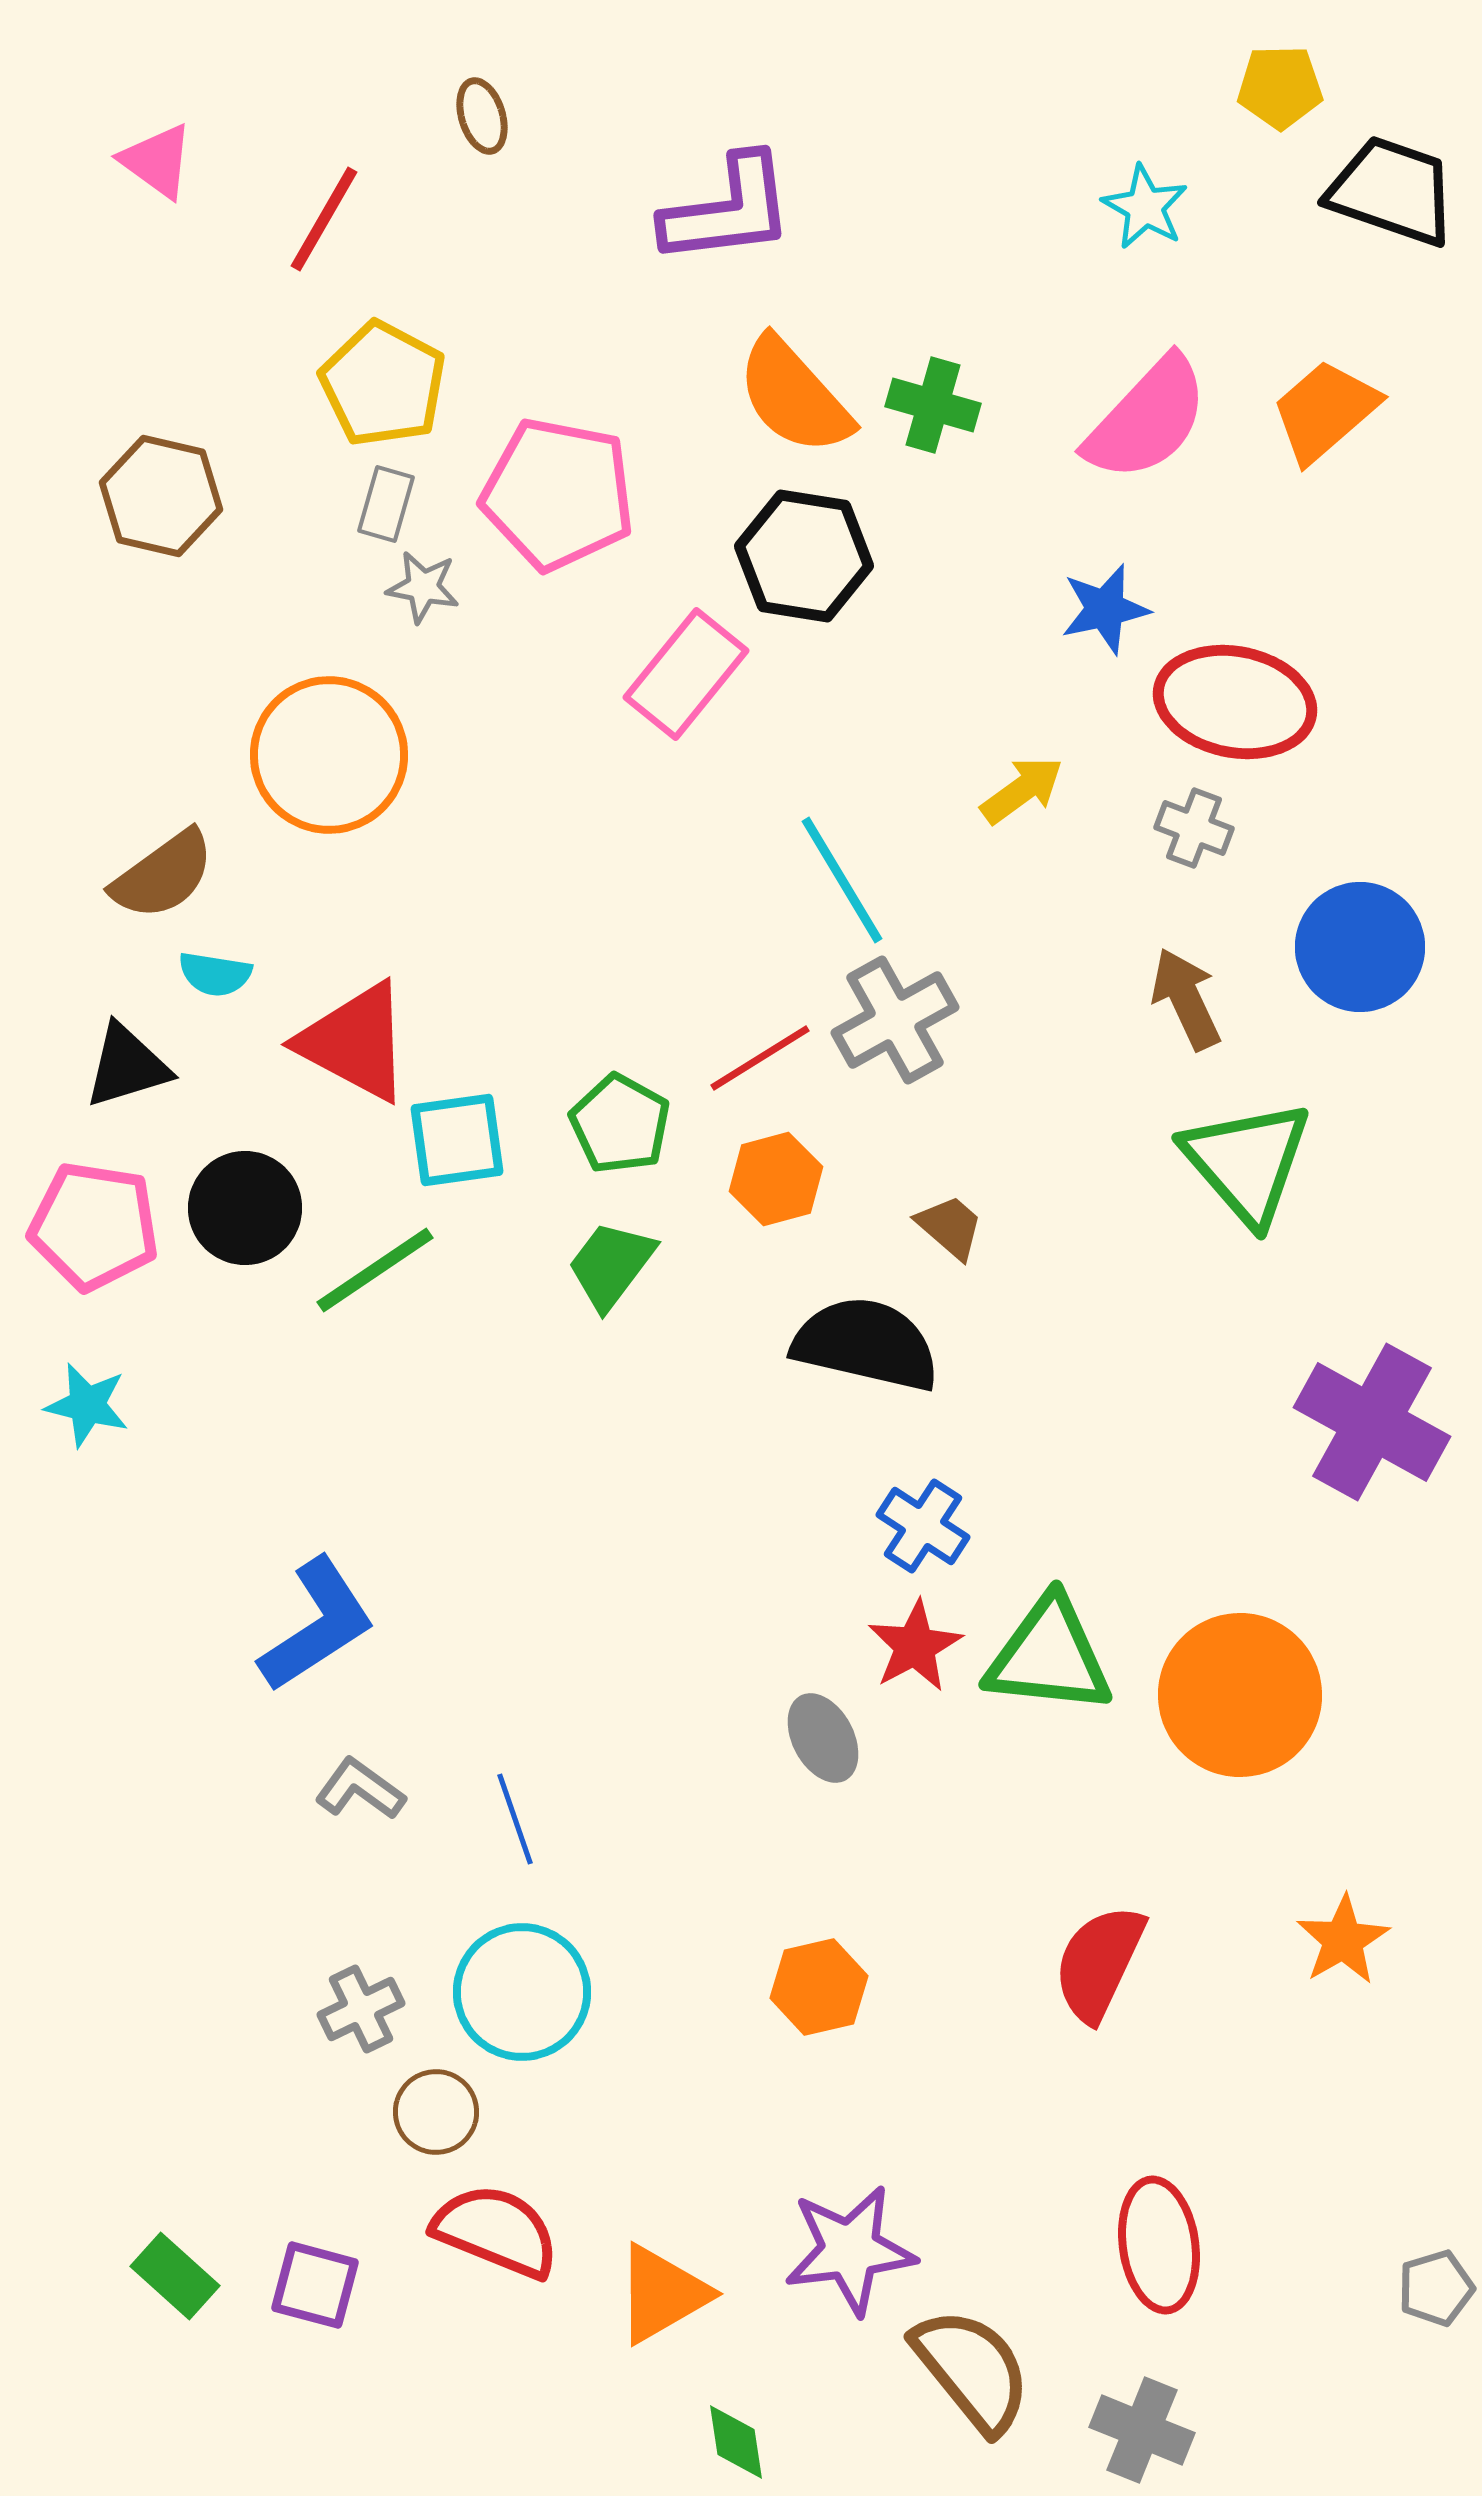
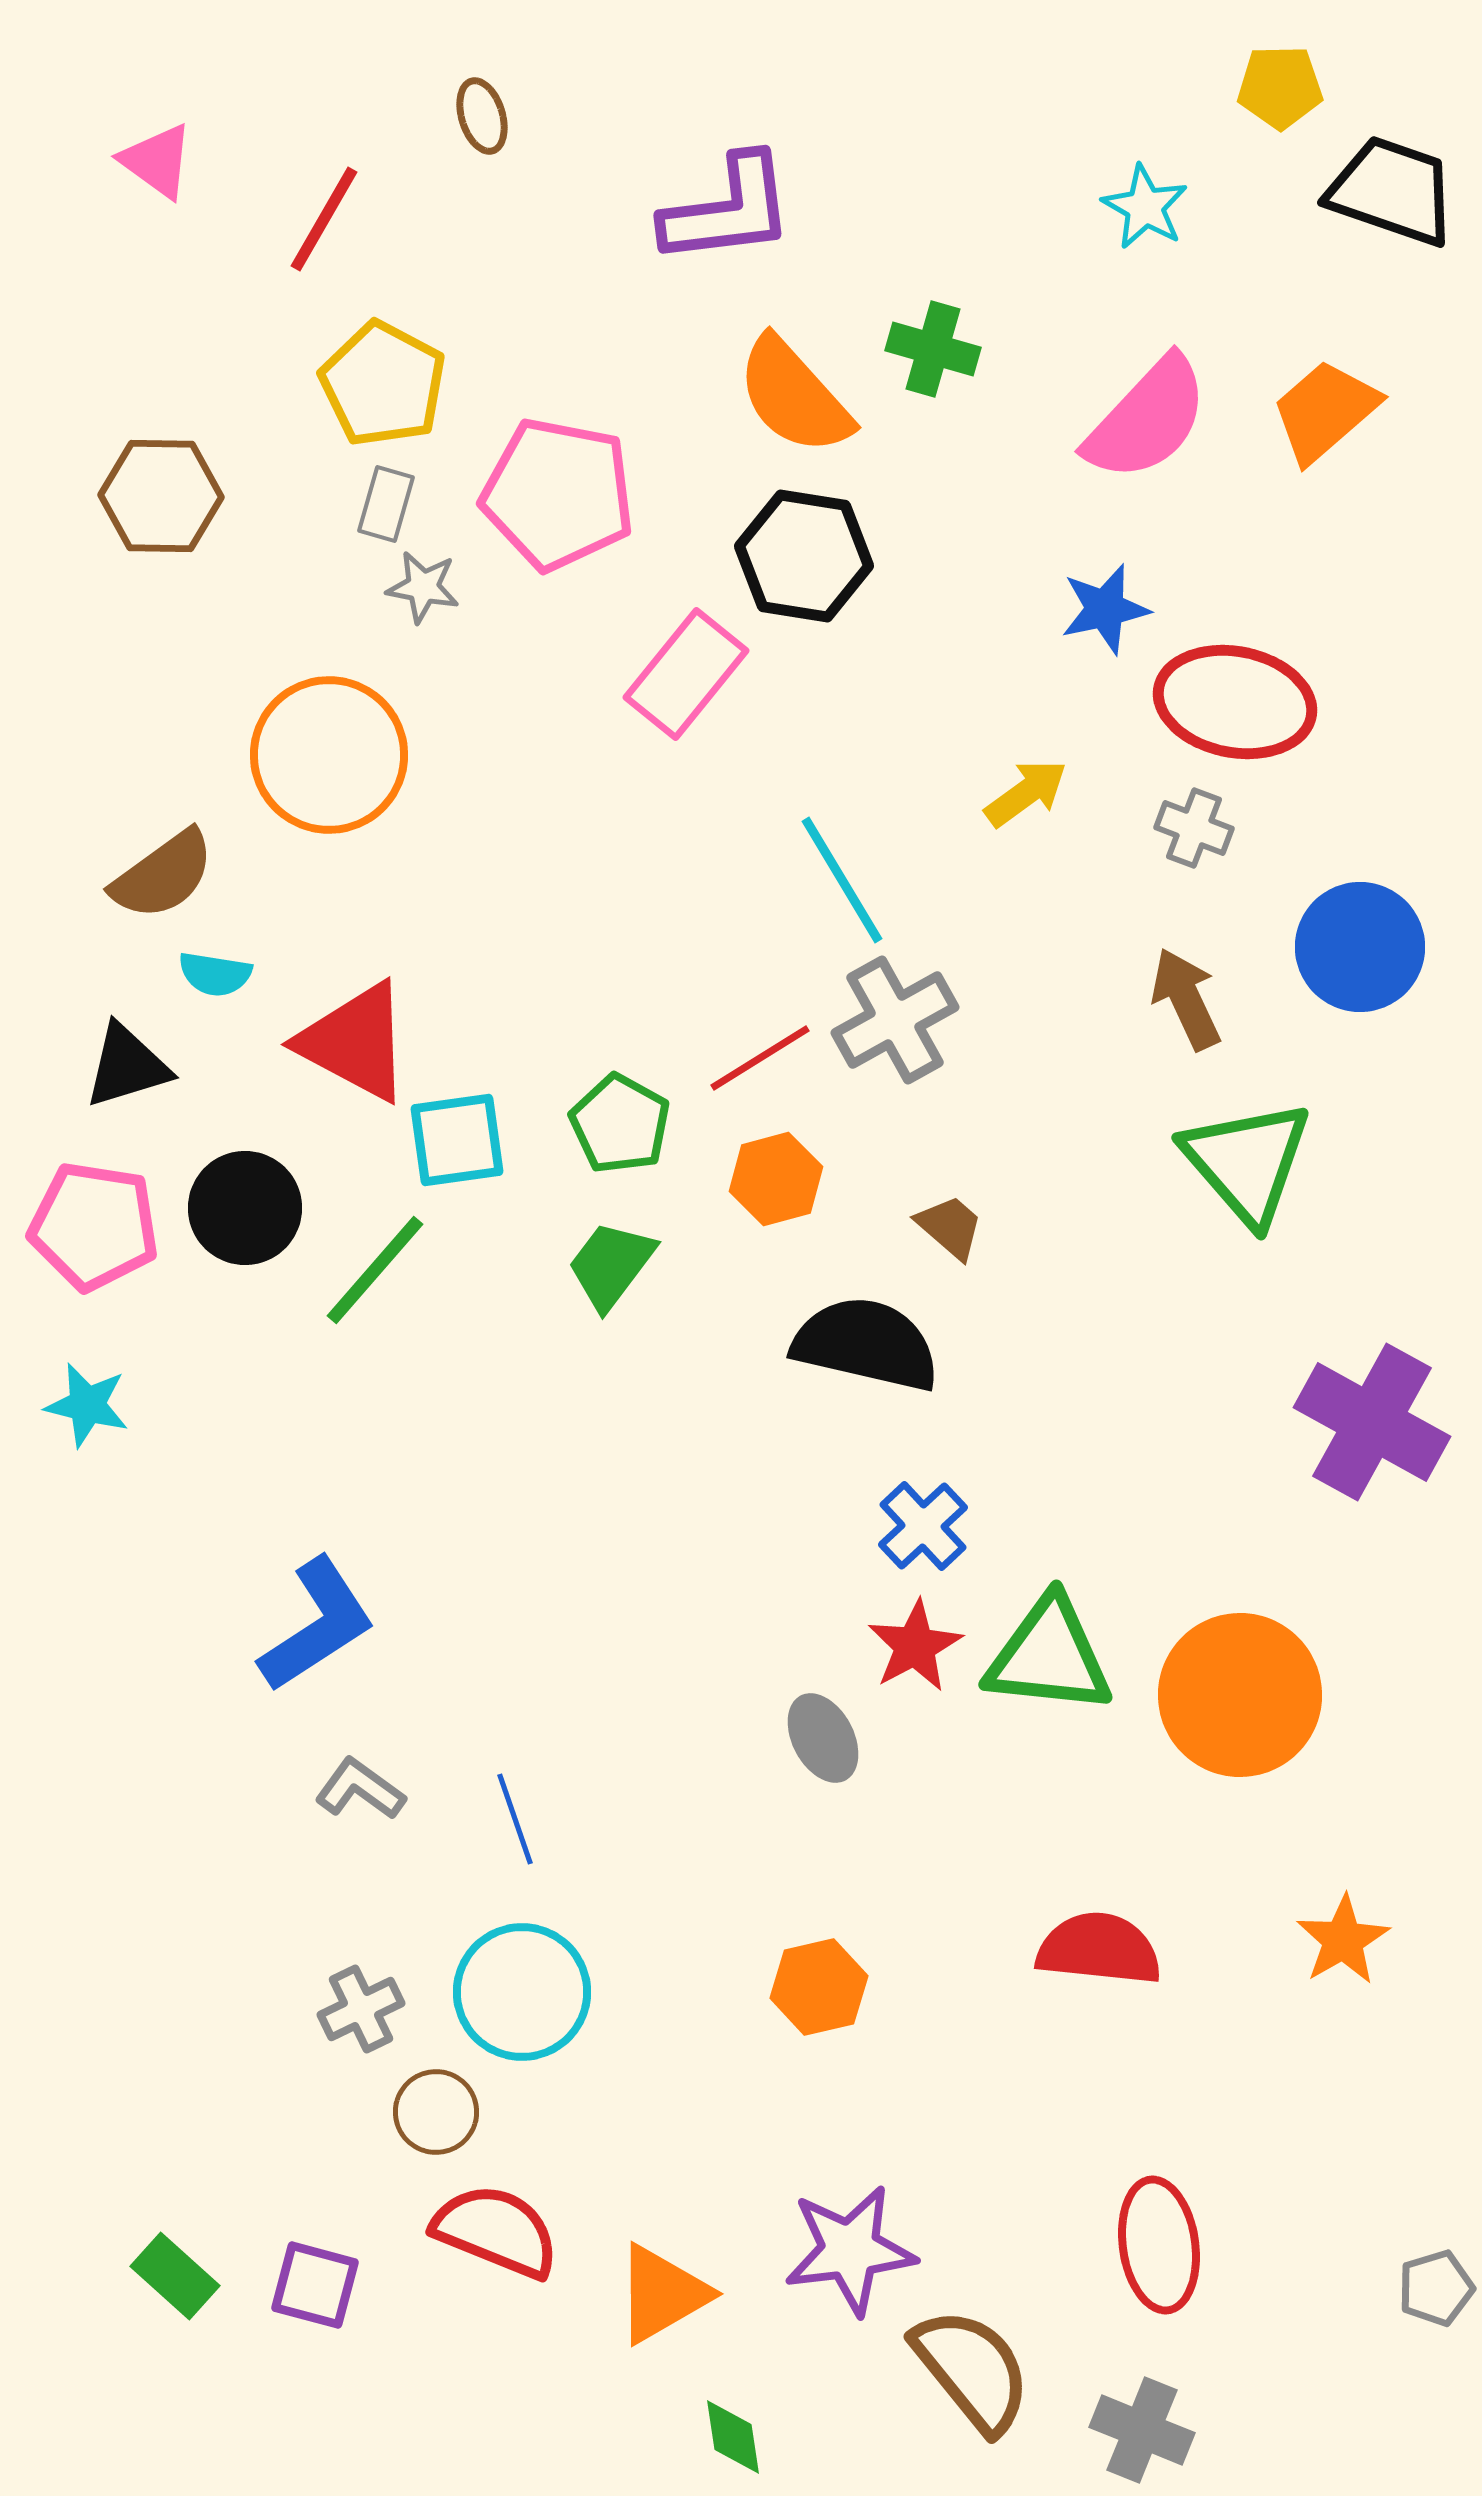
green cross at (933, 405): moved 56 px up
brown hexagon at (161, 496): rotated 12 degrees counterclockwise
yellow arrow at (1022, 790): moved 4 px right, 3 px down
green line at (375, 1270): rotated 15 degrees counterclockwise
blue cross at (923, 1526): rotated 14 degrees clockwise
red semicircle at (1099, 1963): moved 14 px up; rotated 71 degrees clockwise
green diamond at (736, 2442): moved 3 px left, 5 px up
